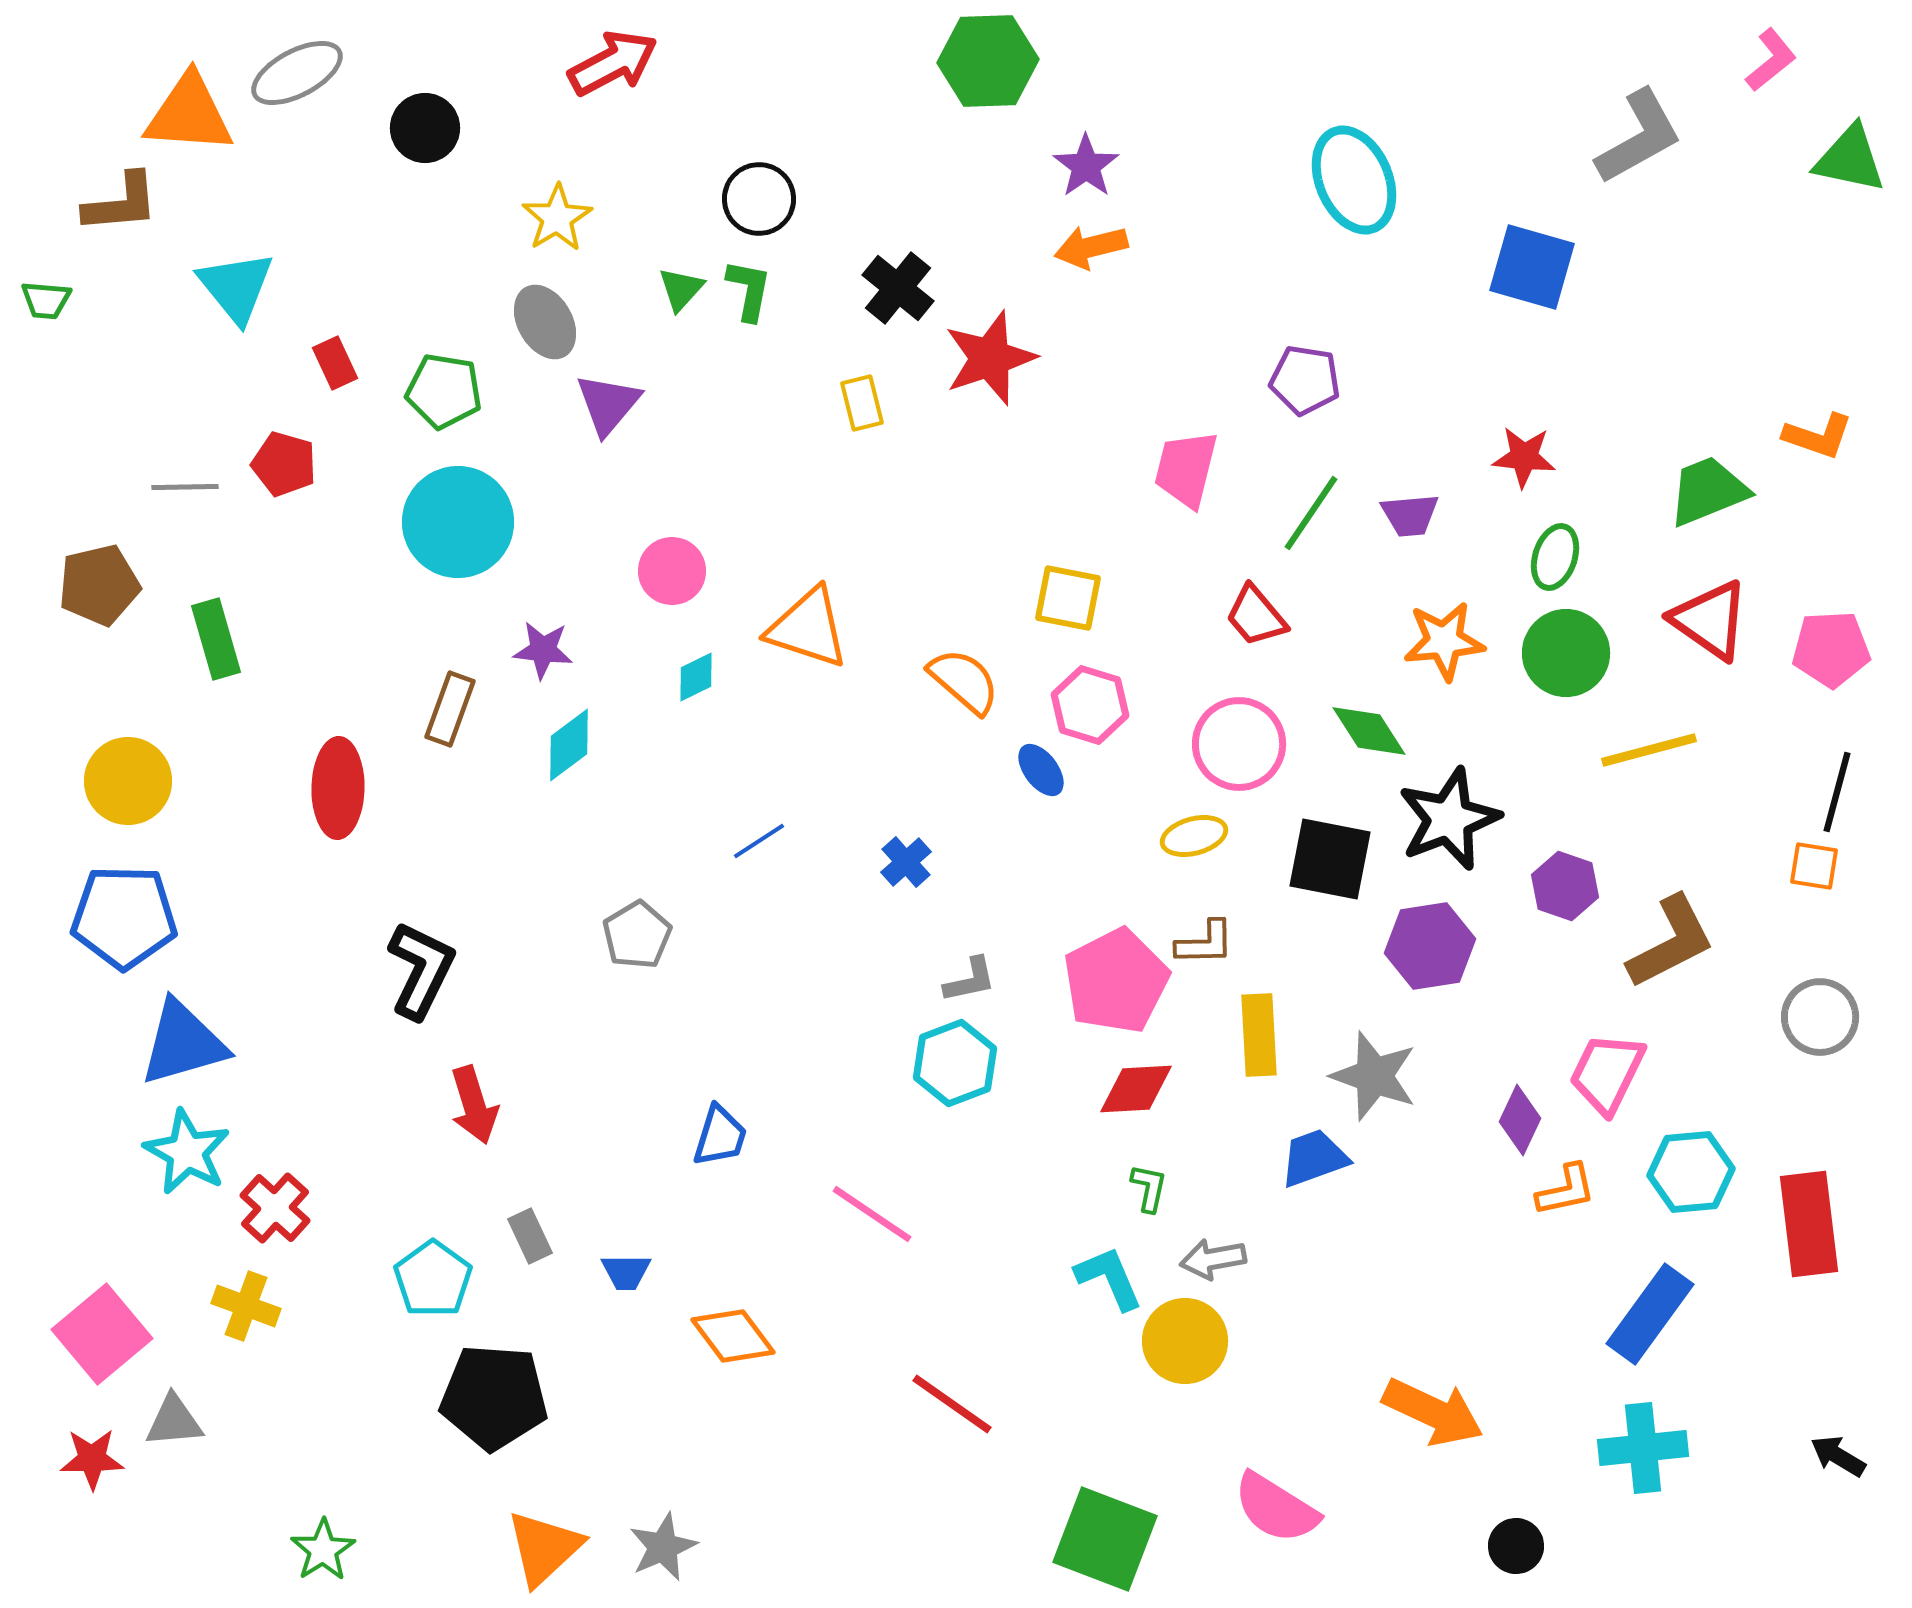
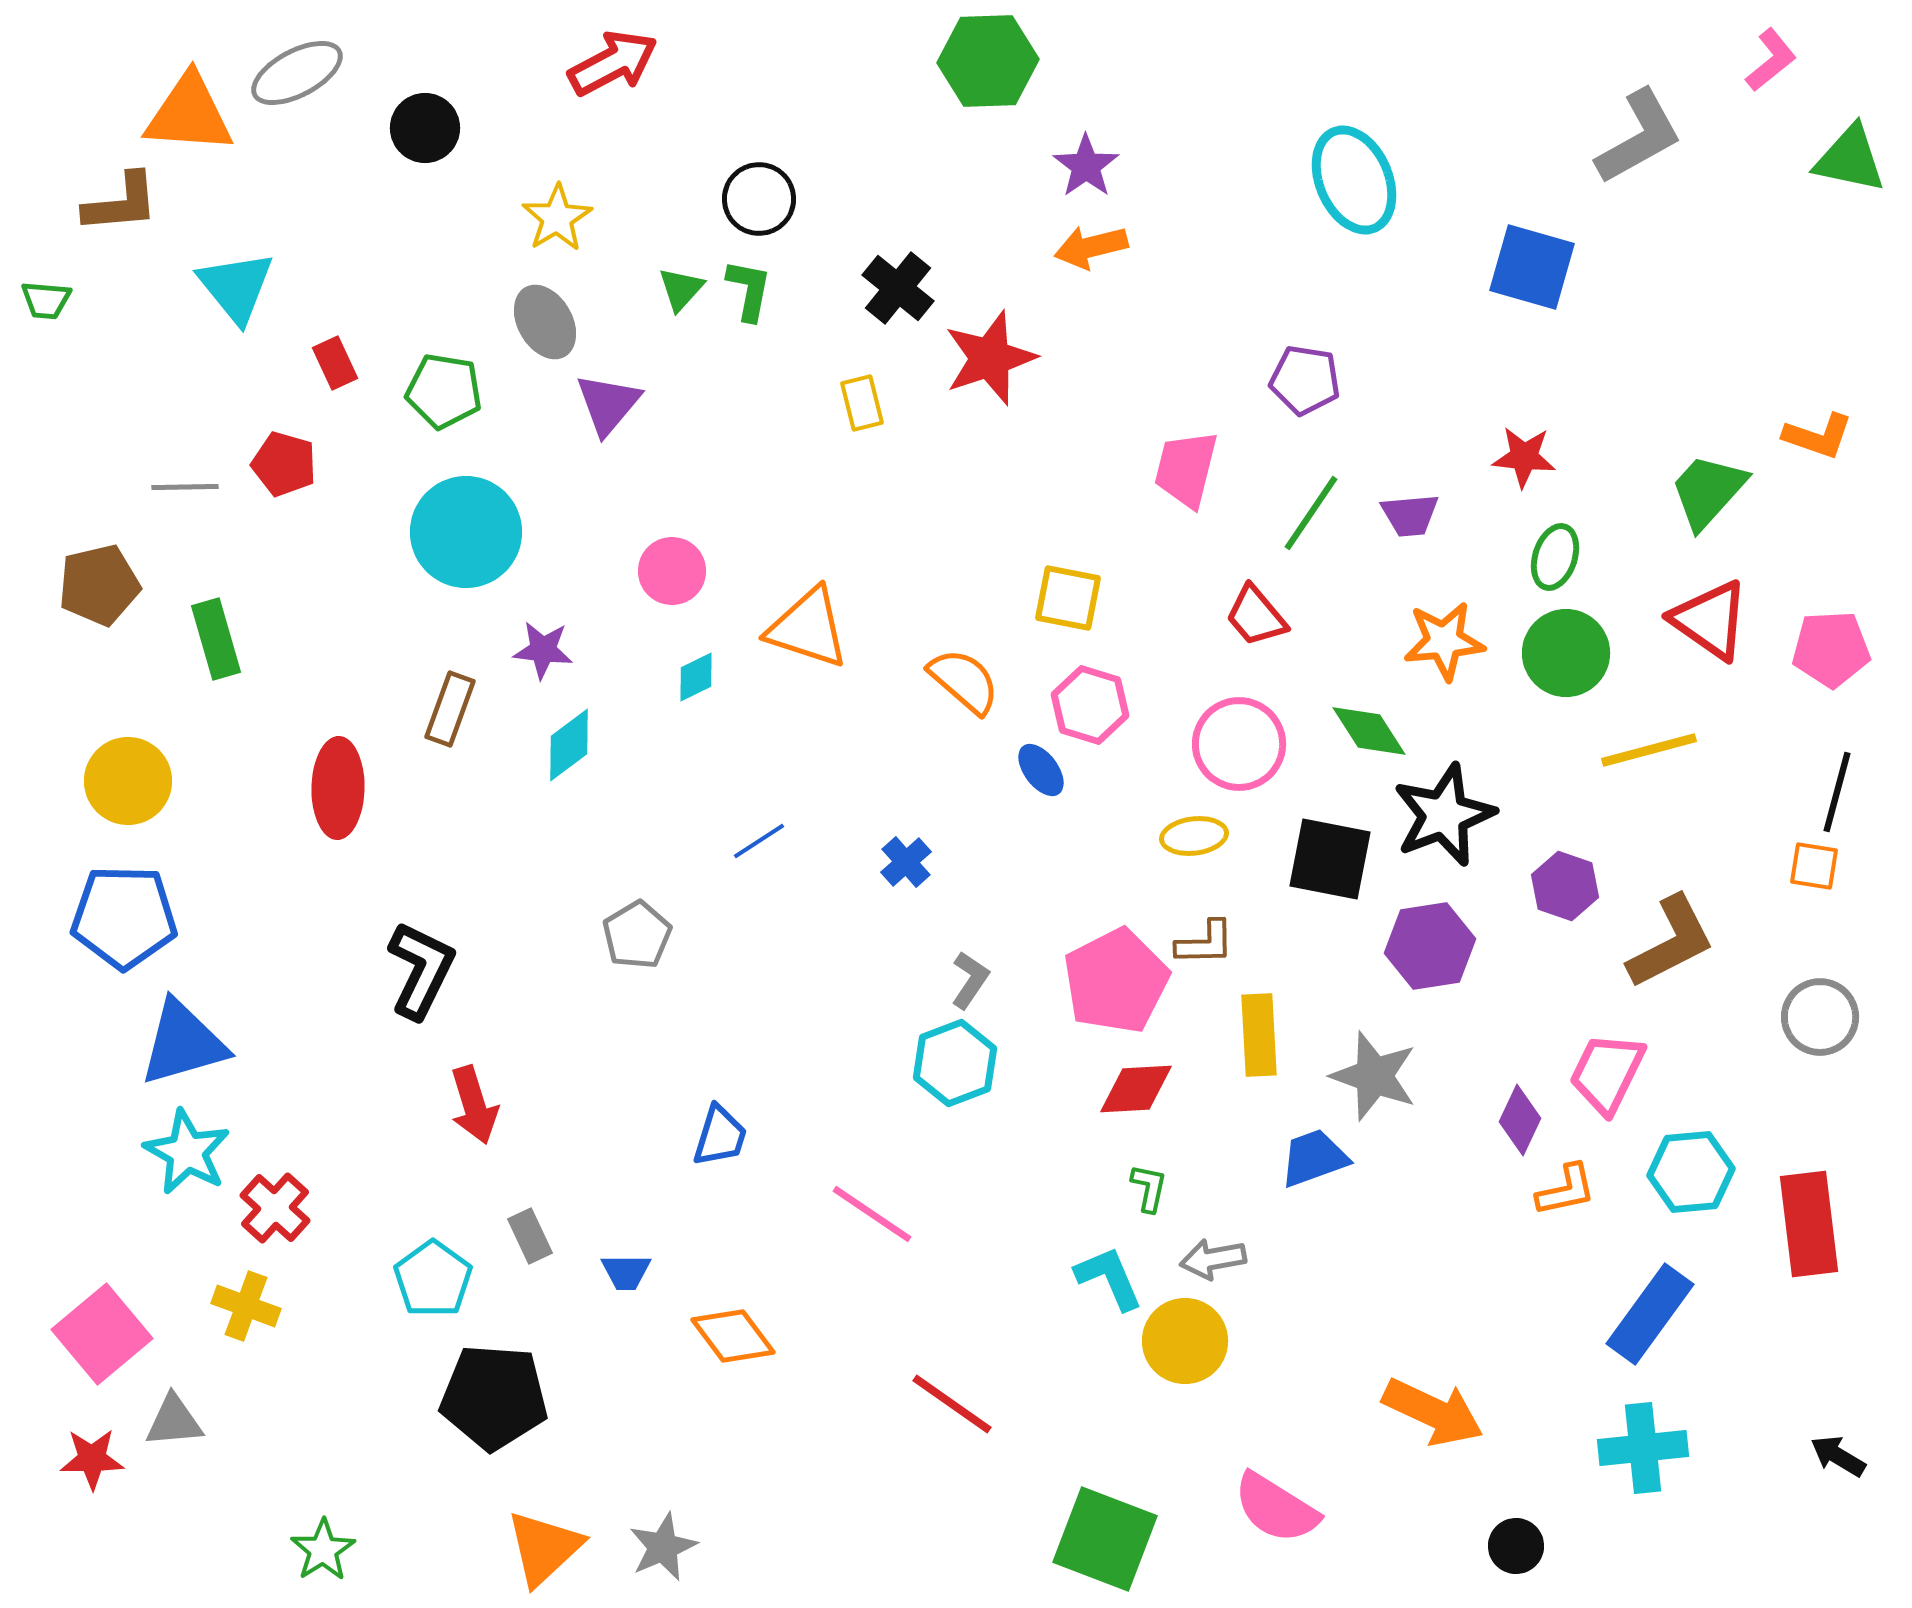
green trapezoid at (1708, 491): rotated 26 degrees counterclockwise
cyan circle at (458, 522): moved 8 px right, 10 px down
black star at (1449, 819): moved 5 px left, 4 px up
yellow ellipse at (1194, 836): rotated 8 degrees clockwise
gray L-shape at (970, 980): rotated 44 degrees counterclockwise
